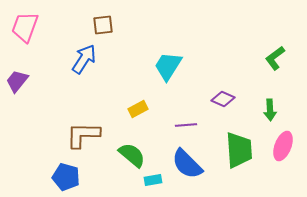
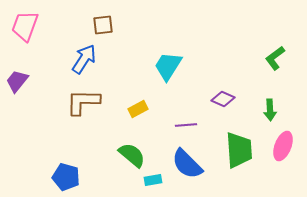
pink trapezoid: moved 1 px up
brown L-shape: moved 33 px up
